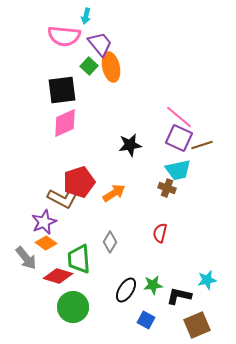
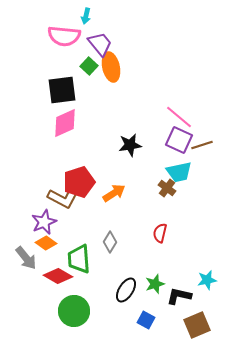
purple square: moved 2 px down
cyan trapezoid: moved 1 px right, 2 px down
brown cross: rotated 18 degrees clockwise
red diamond: rotated 12 degrees clockwise
green star: moved 2 px right, 1 px up; rotated 12 degrees counterclockwise
green circle: moved 1 px right, 4 px down
